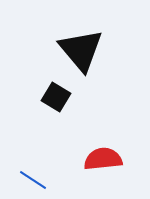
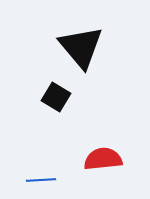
black triangle: moved 3 px up
blue line: moved 8 px right; rotated 36 degrees counterclockwise
